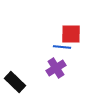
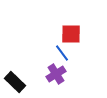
blue line: moved 6 px down; rotated 48 degrees clockwise
purple cross: moved 6 px down
